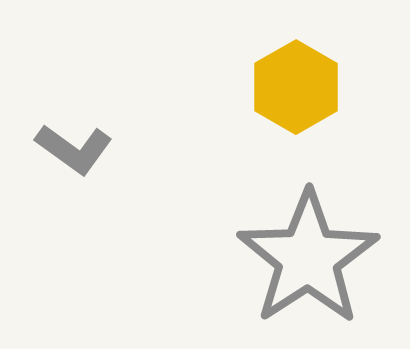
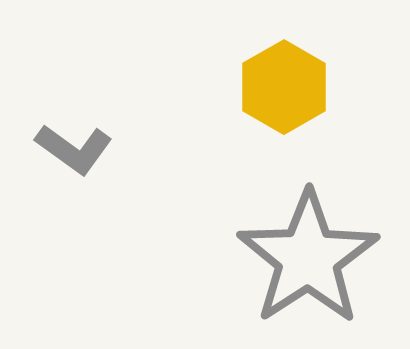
yellow hexagon: moved 12 px left
